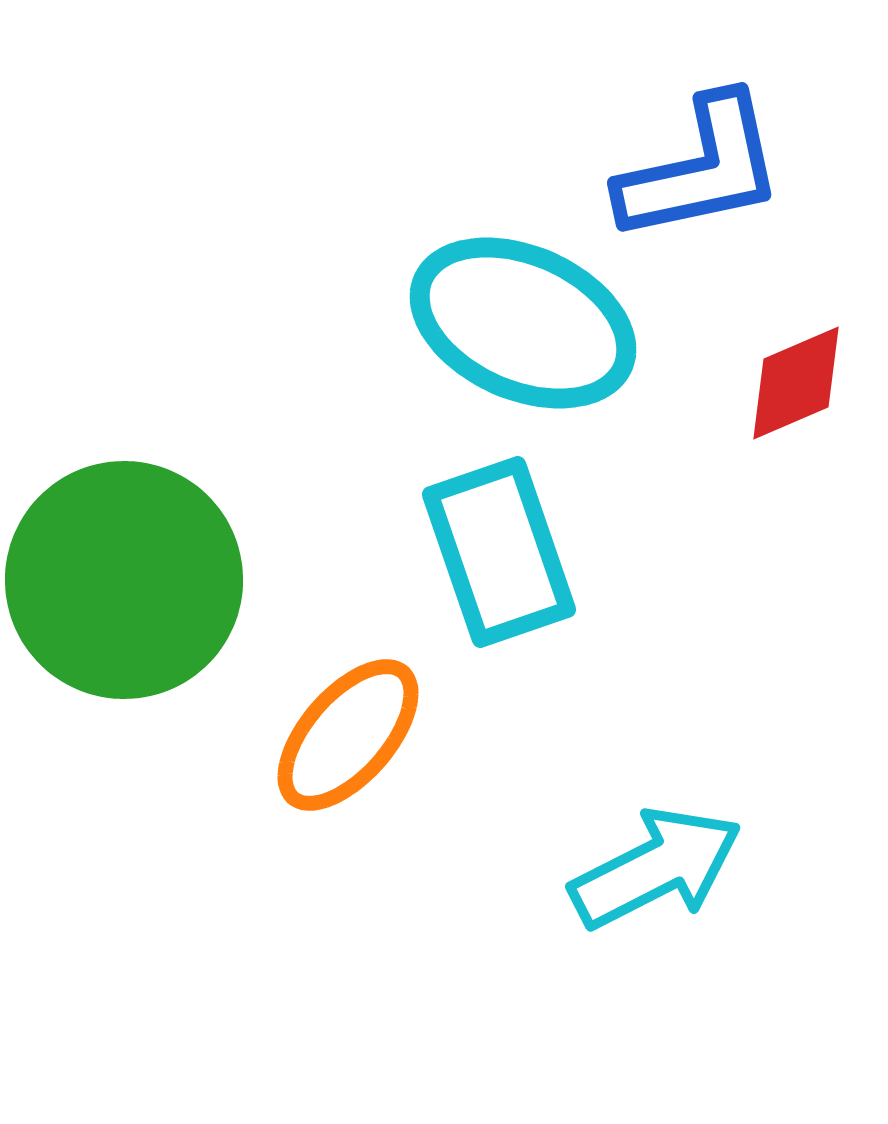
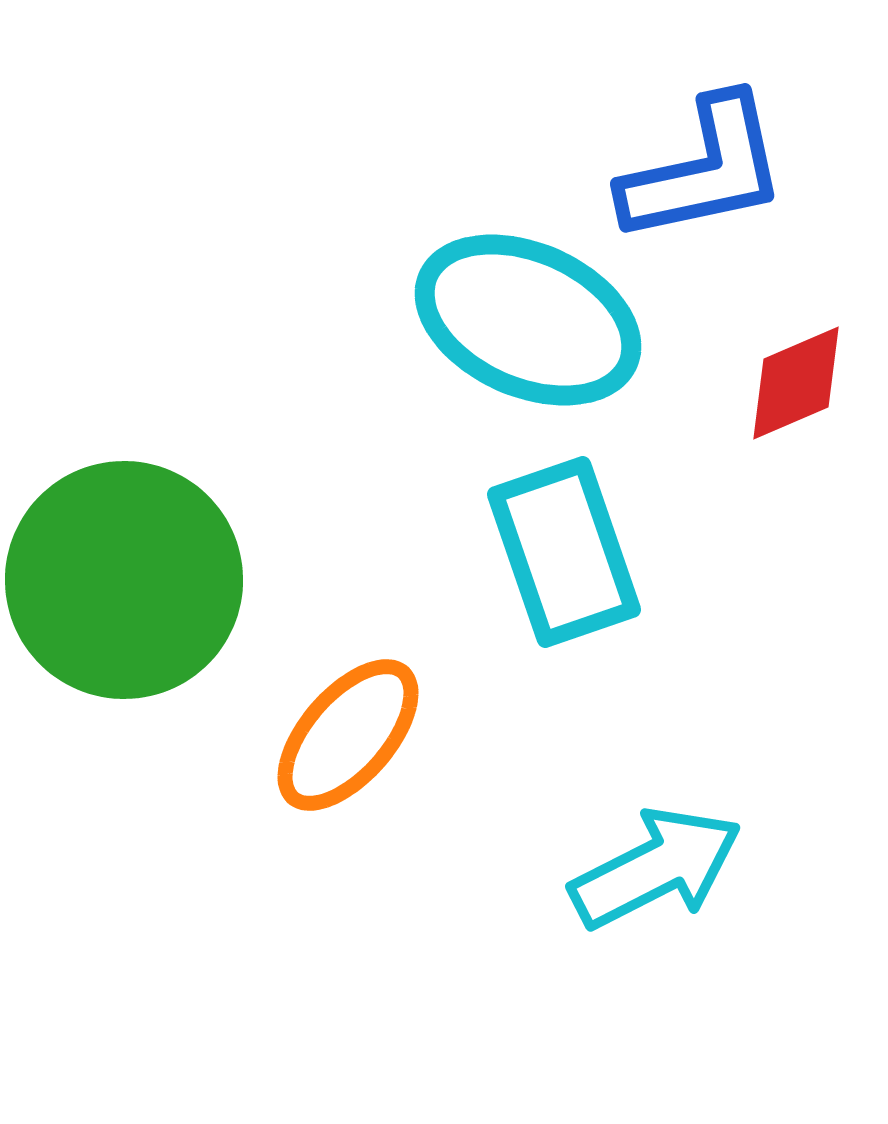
blue L-shape: moved 3 px right, 1 px down
cyan ellipse: moved 5 px right, 3 px up
cyan rectangle: moved 65 px right
